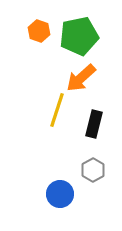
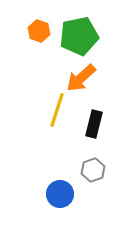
gray hexagon: rotated 10 degrees clockwise
